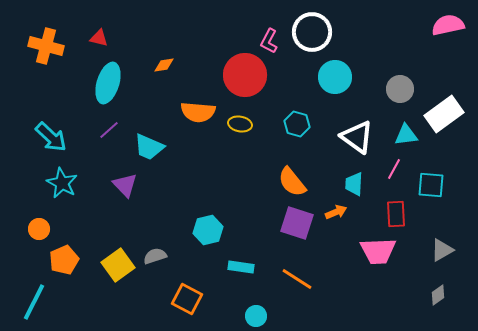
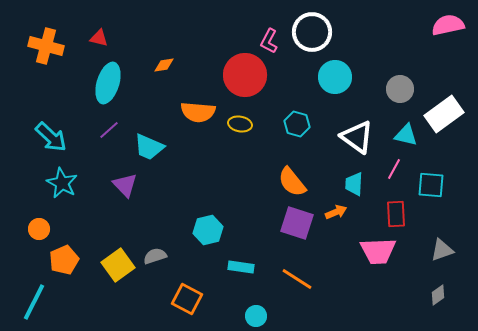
cyan triangle at (406, 135): rotated 20 degrees clockwise
gray triangle at (442, 250): rotated 10 degrees clockwise
